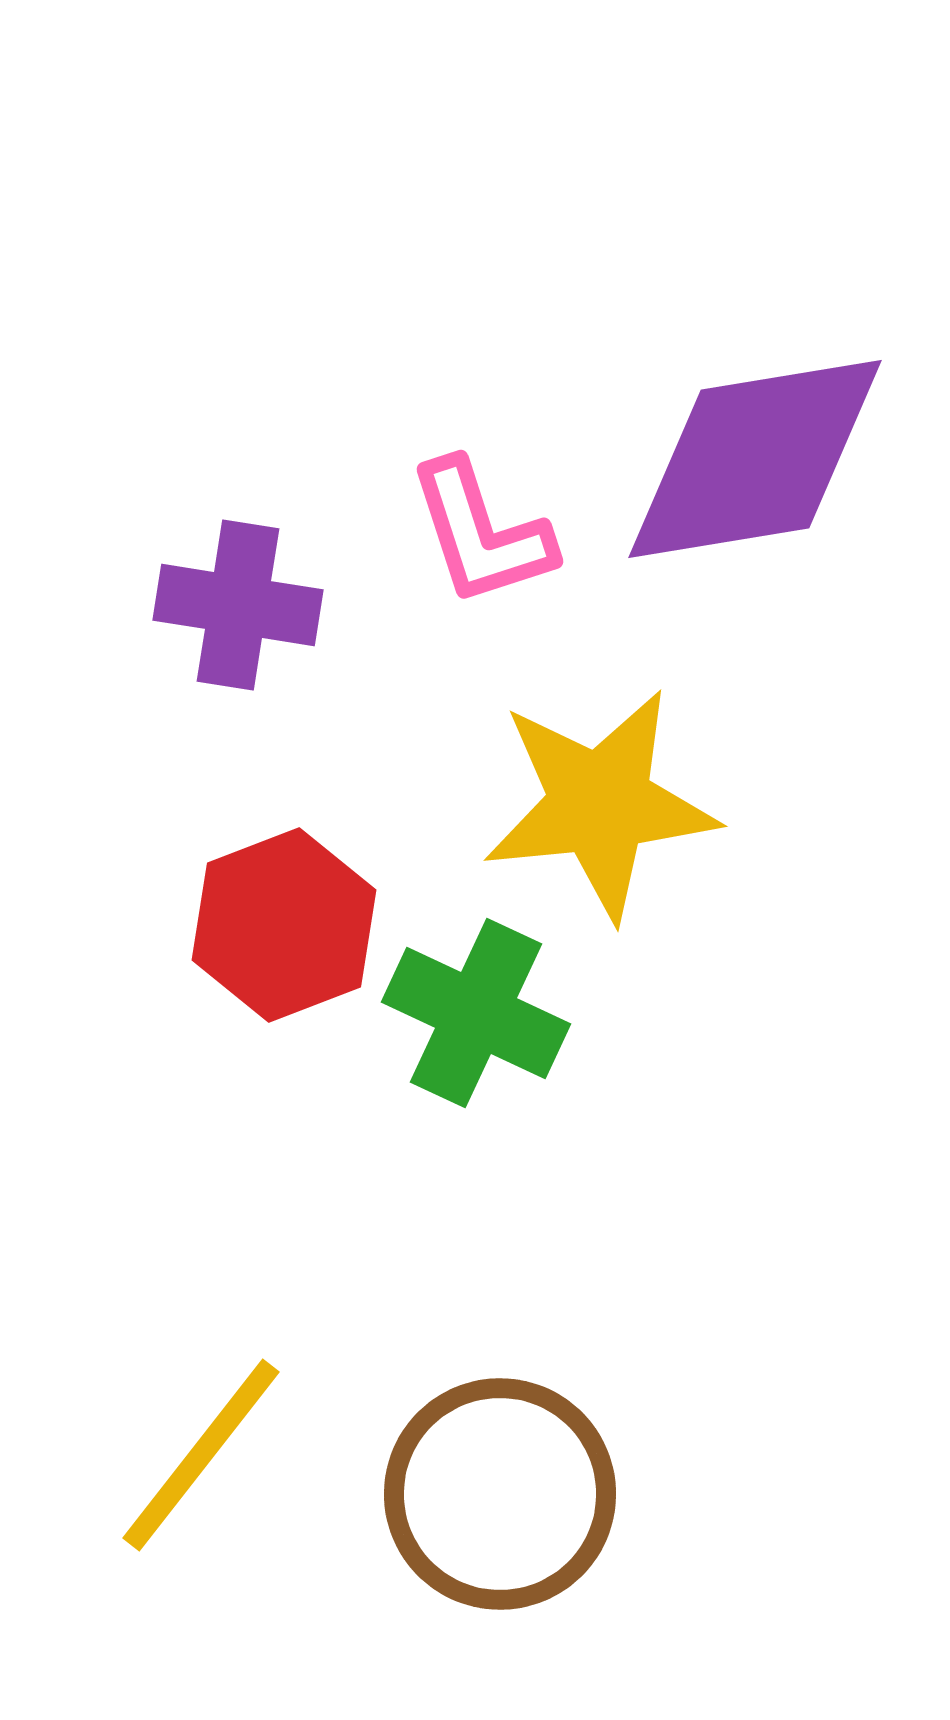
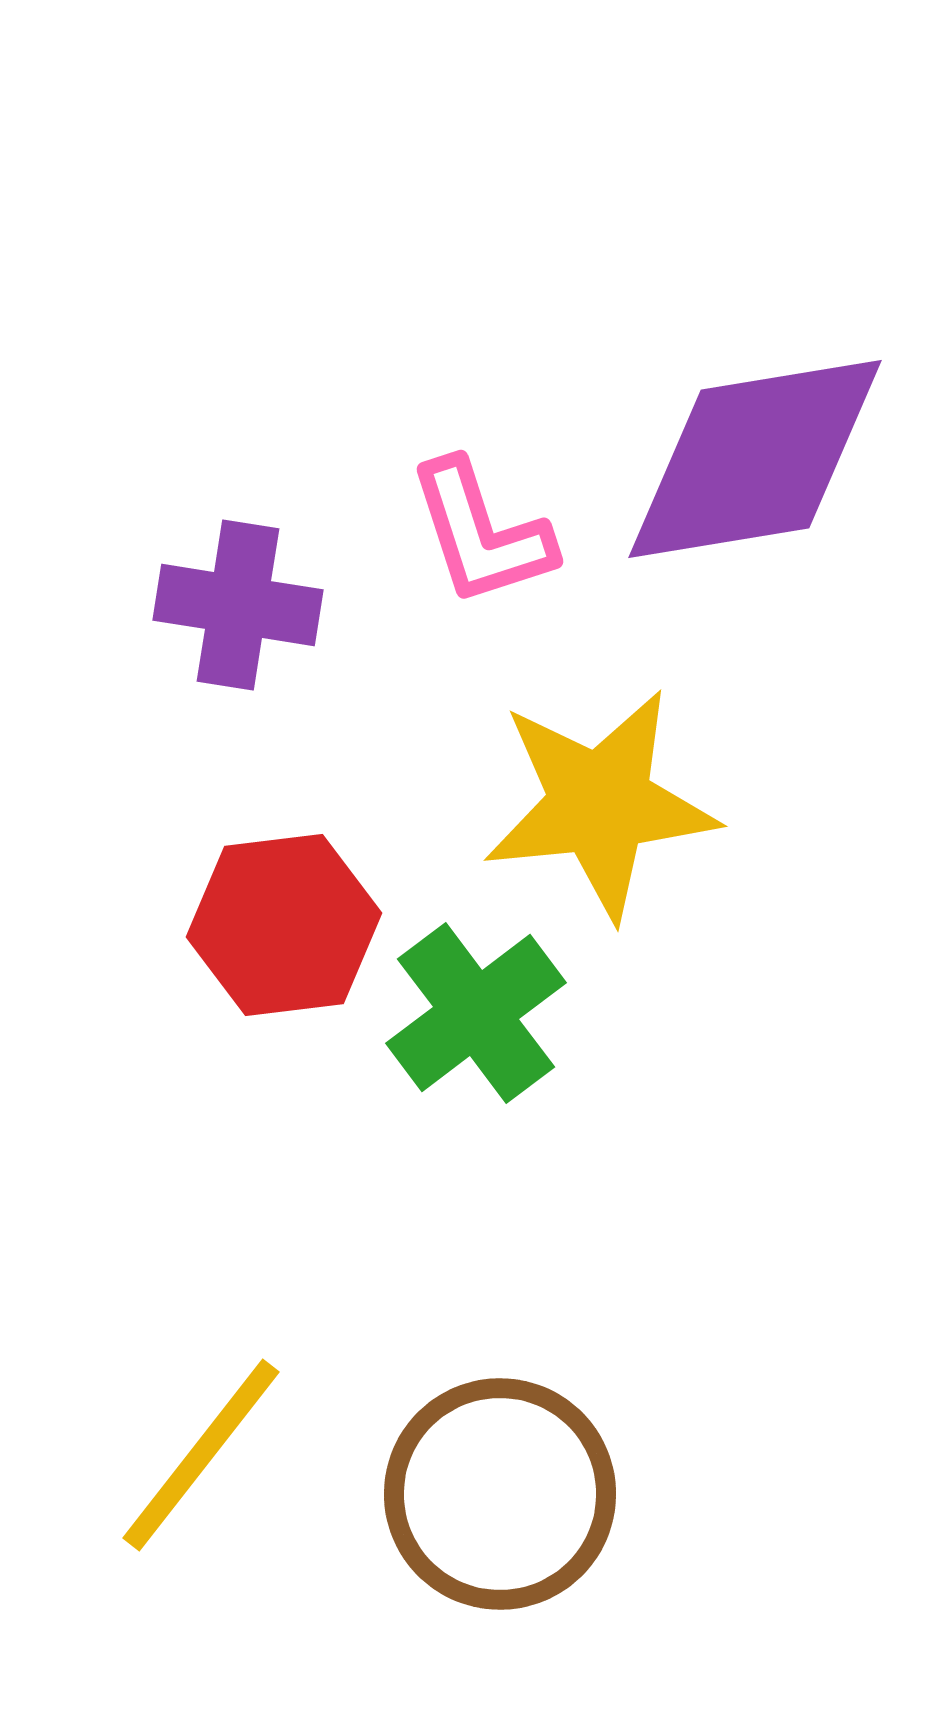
red hexagon: rotated 14 degrees clockwise
green cross: rotated 28 degrees clockwise
